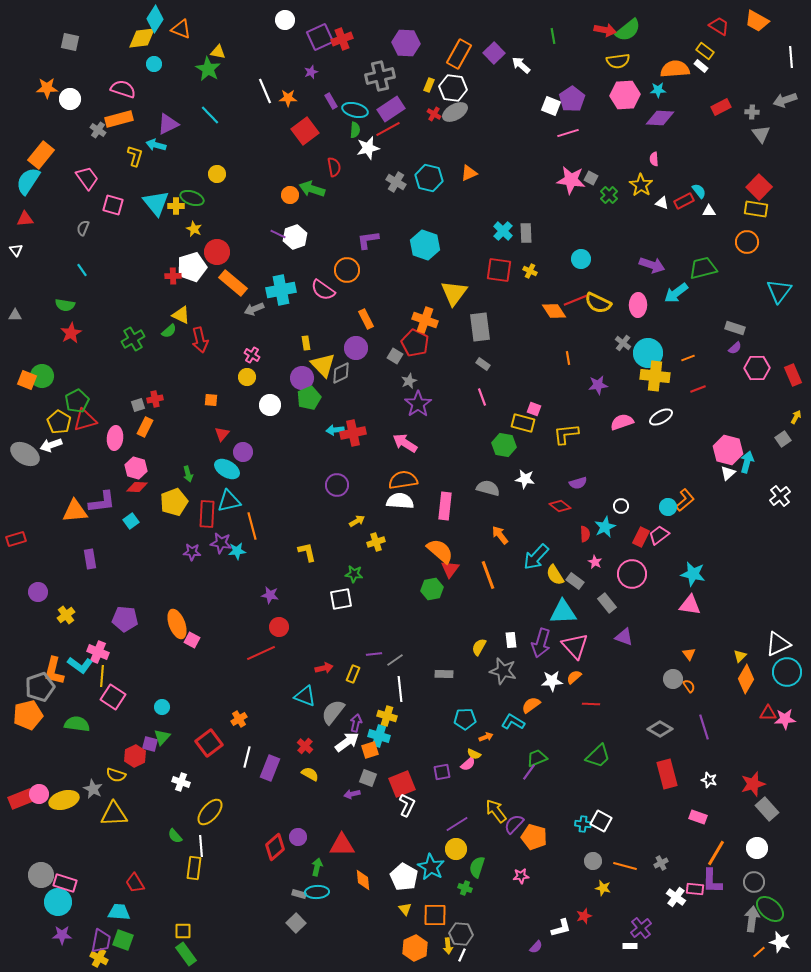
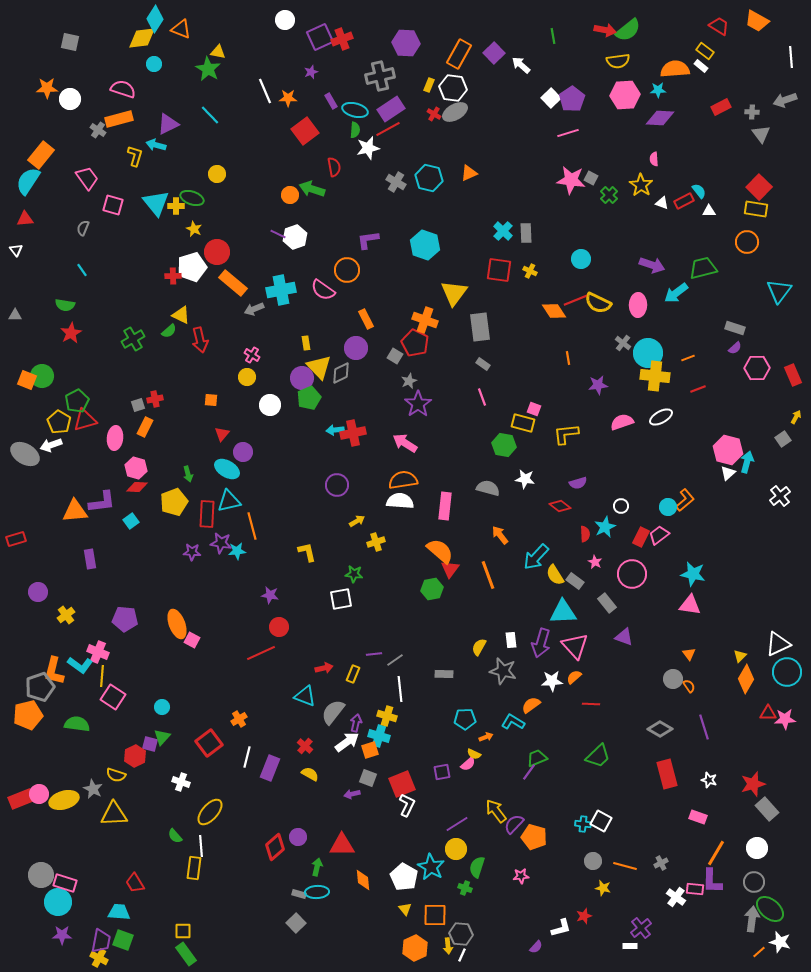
white square at (551, 106): moved 8 px up; rotated 24 degrees clockwise
yellow triangle at (323, 365): moved 4 px left, 2 px down
